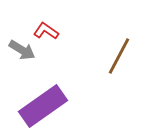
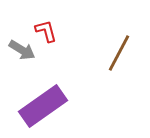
red L-shape: rotated 40 degrees clockwise
brown line: moved 3 px up
